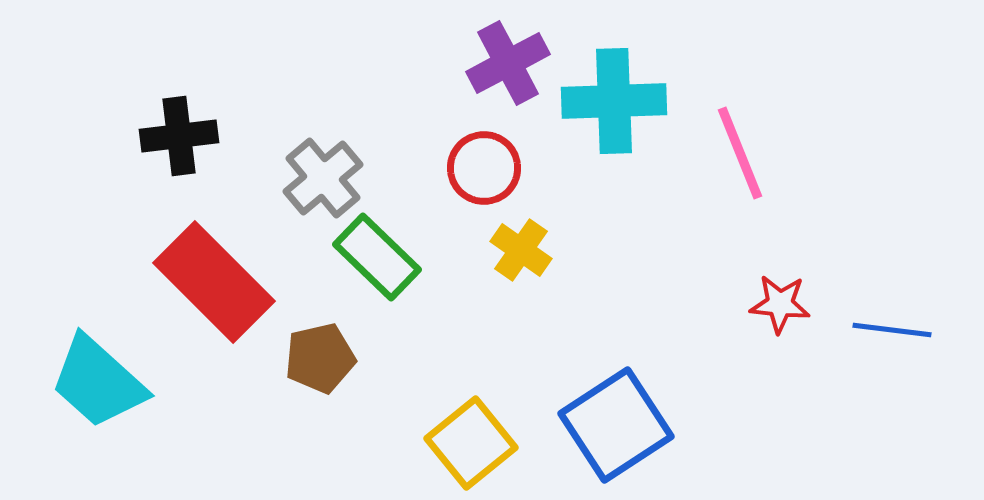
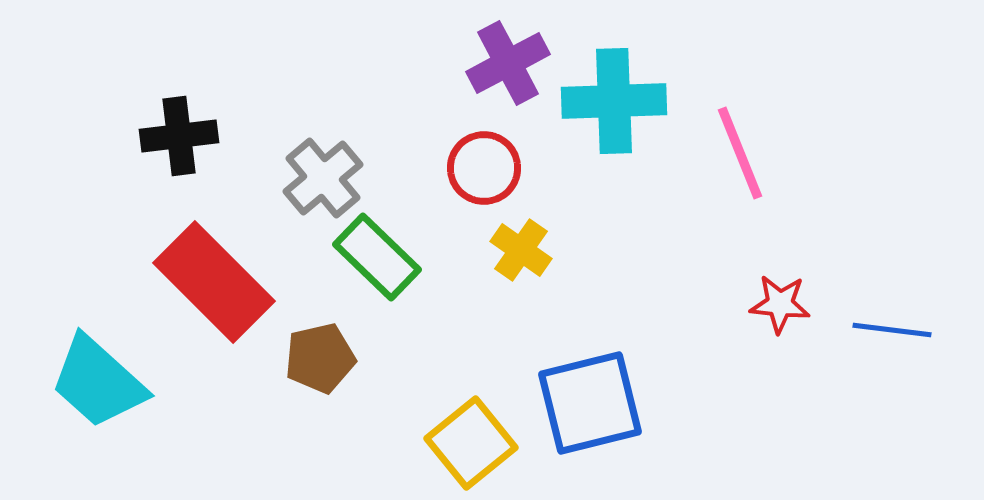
blue square: moved 26 px left, 22 px up; rotated 19 degrees clockwise
